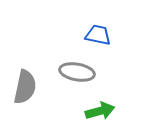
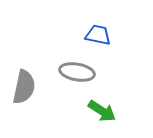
gray semicircle: moved 1 px left
green arrow: moved 2 px right; rotated 48 degrees clockwise
